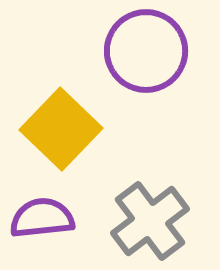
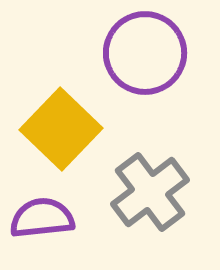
purple circle: moved 1 px left, 2 px down
gray cross: moved 29 px up
